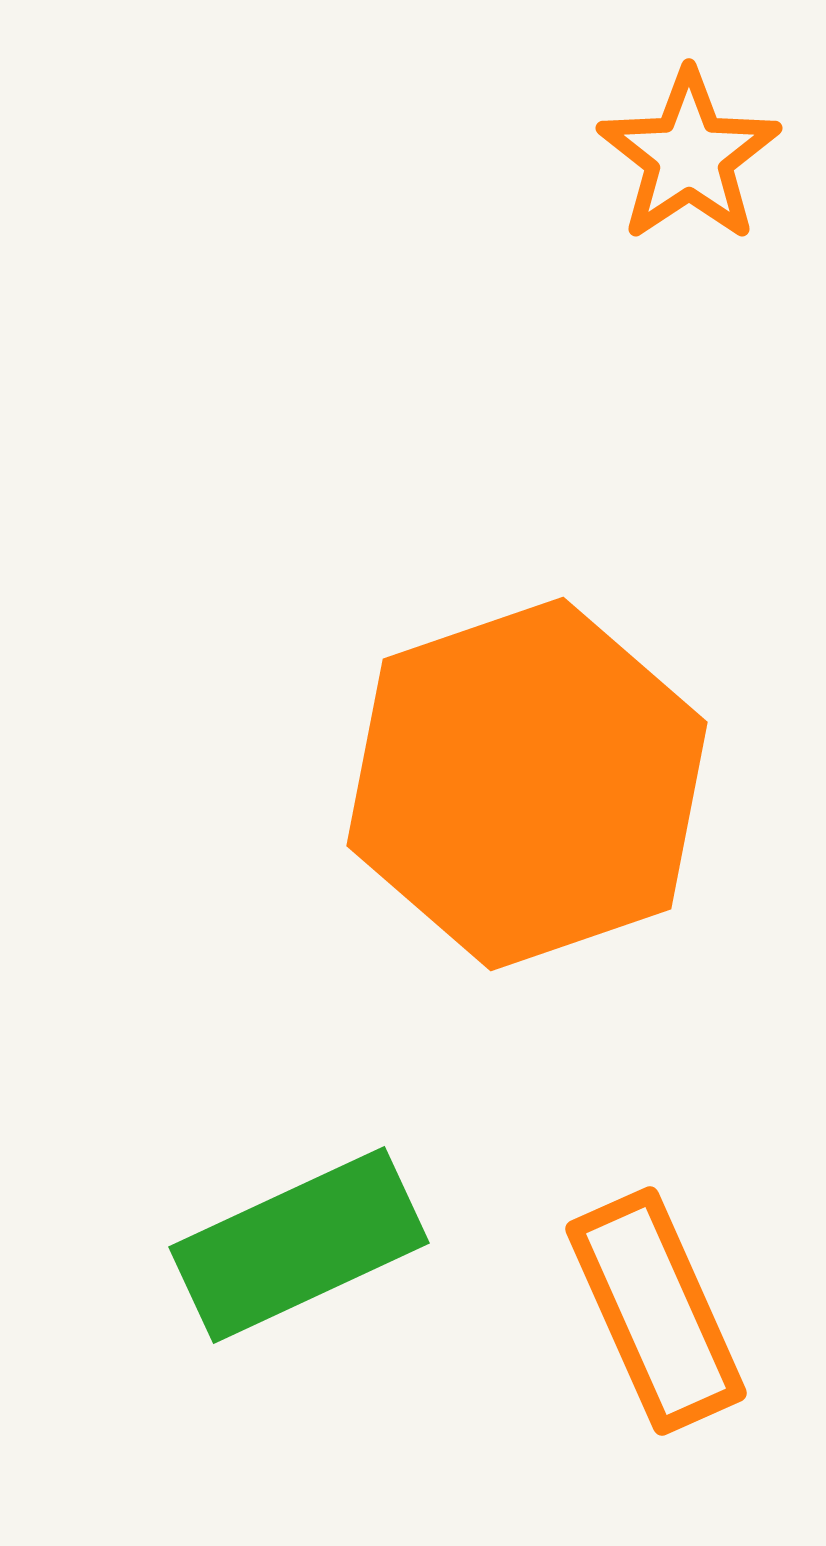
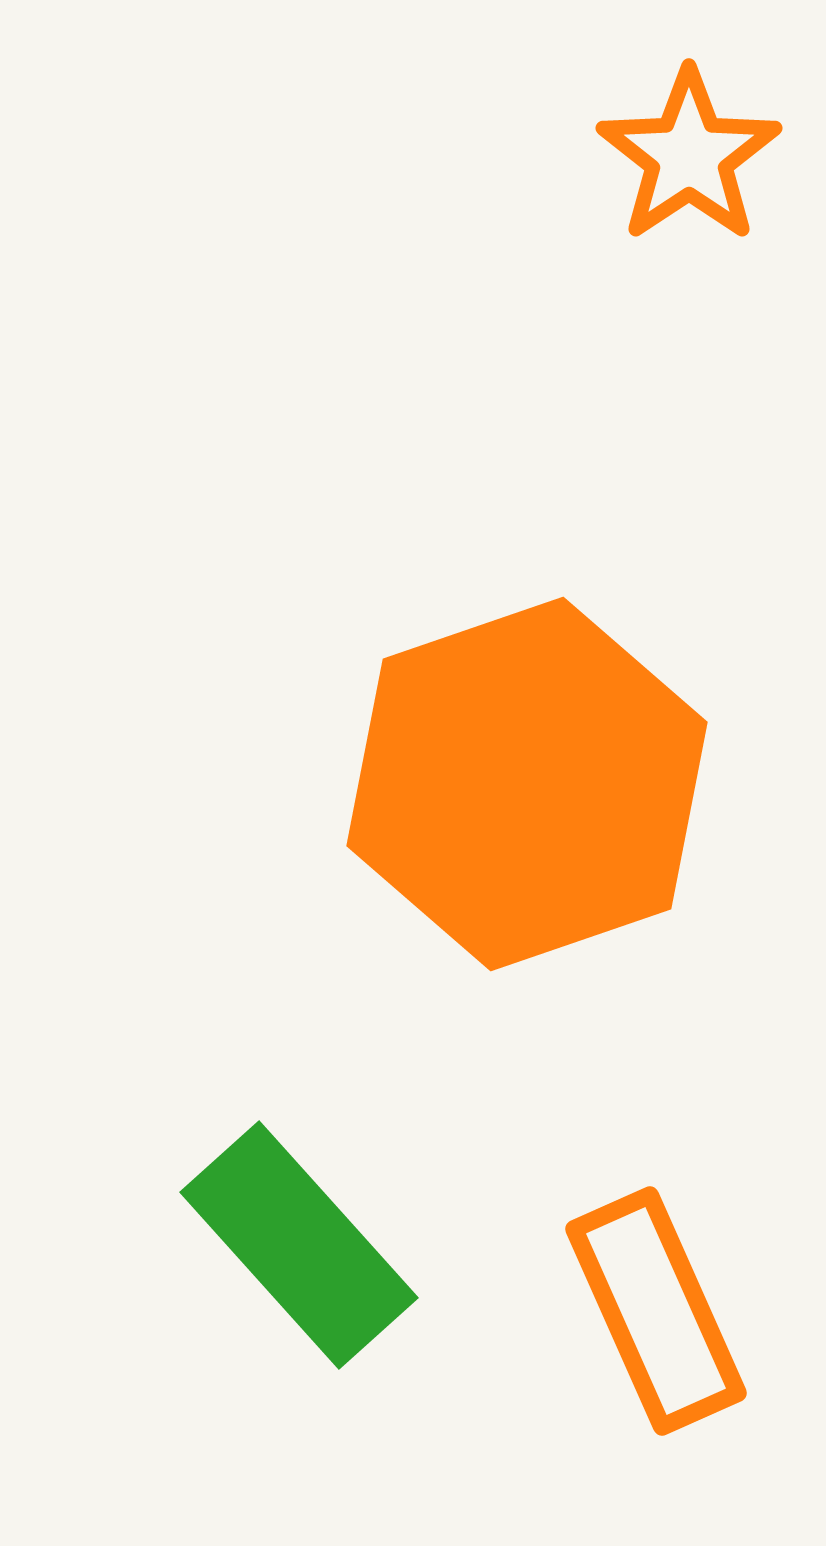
green rectangle: rotated 73 degrees clockwise
